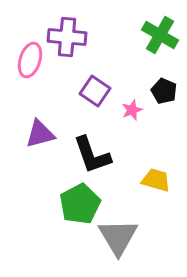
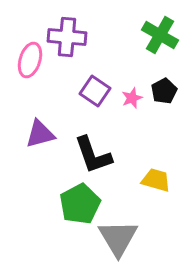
black pentagon: rotated 20 degrees clockwise
pink star: moved 12 px up
black L-shape: moved 1 px right
gray triangle: moved 1 px down
